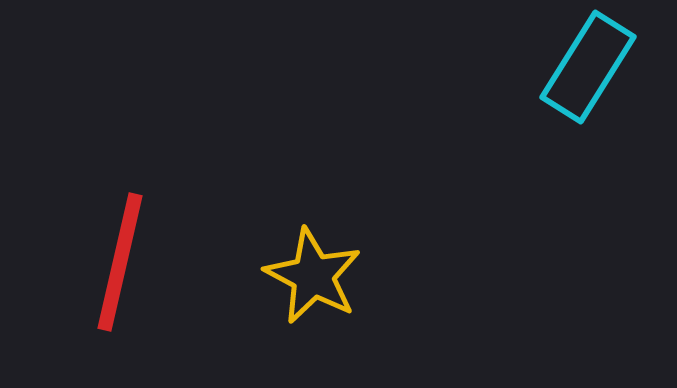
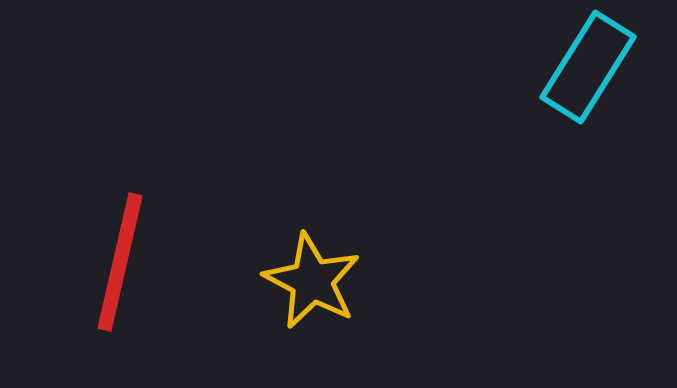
yellow star: moved 1 px left, 5 px down
